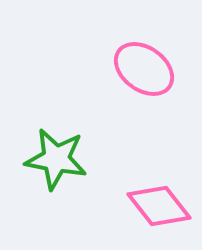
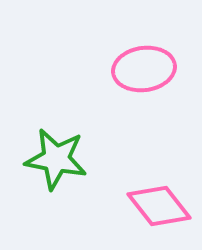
pink ellipse: rotated 44 degrees counterclockwise
